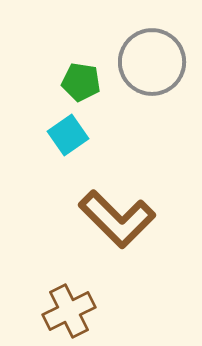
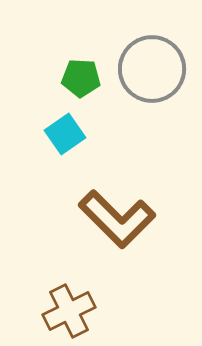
gray circle: moved 7 px down
green pentagon: moved 4 px up; rotated 6 degrees counterclockwise
cyan square: moved 3 px left, 1 px up
